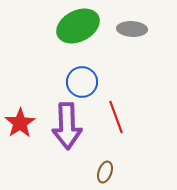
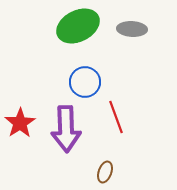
blue circle: moved 3 px right
purple arrow: moved 1 px left, 3 px down
